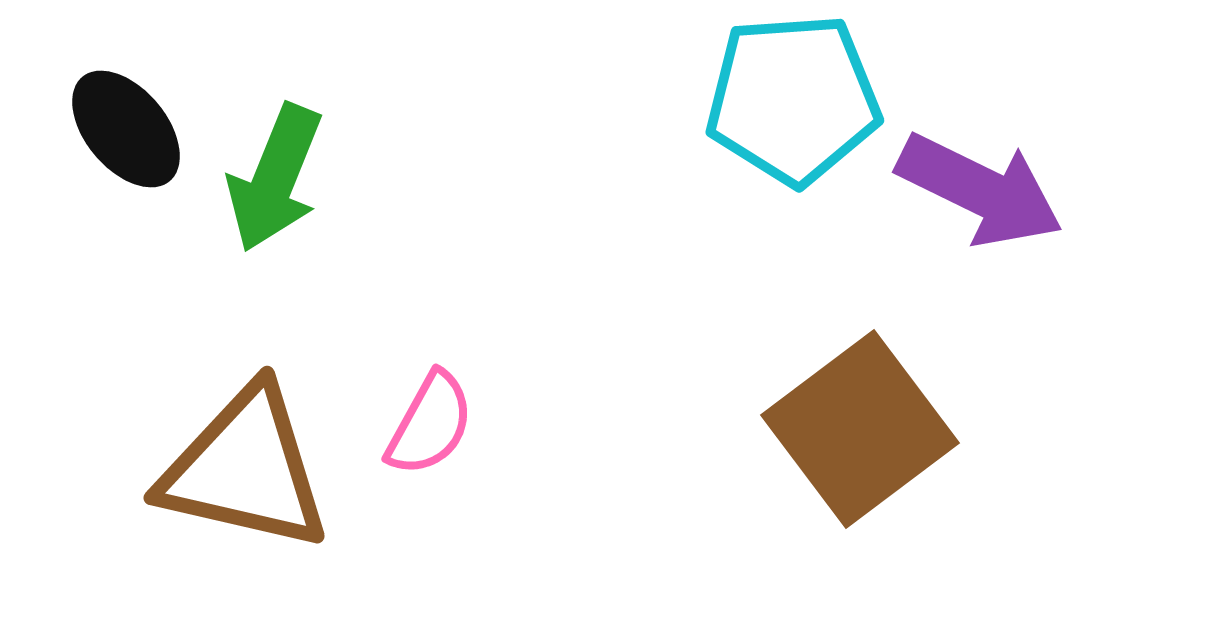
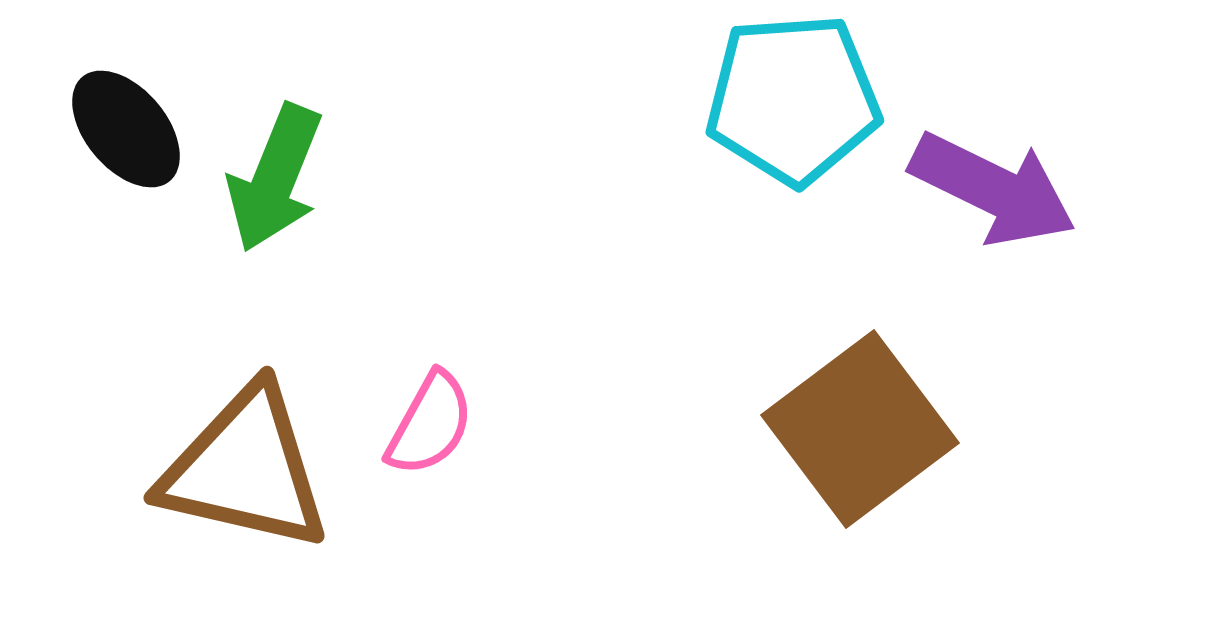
purple arrow: moved 13 px right, 1 px up
